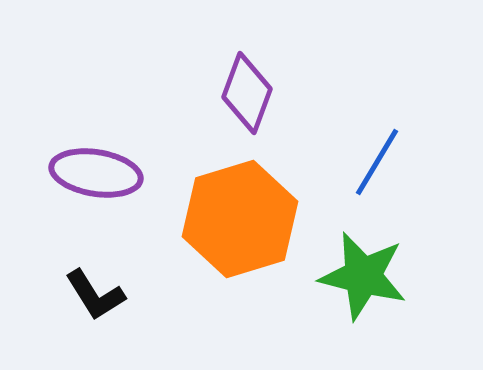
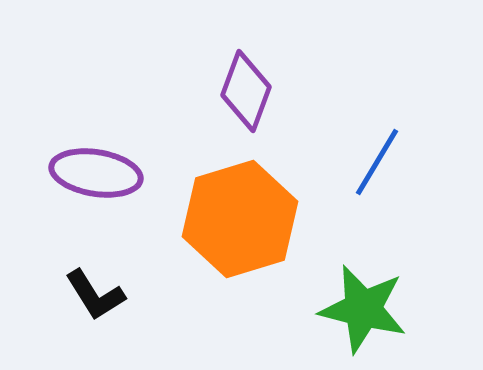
purple diamond: moved 1 px left, 2 px up
green star: moved 33 px down
